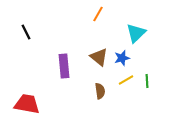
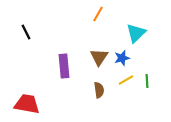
brown triangle: rotated 24 degrees clockwise
brown semicircle: moved 1 px left, 1 px up
